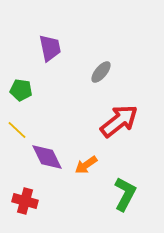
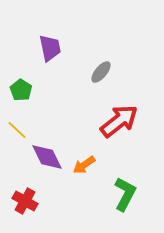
green pentagon: rotated 25 degrees clockwise
orange arrow: moved 2 px left
red cross: rotated 15 degrees clockwise
